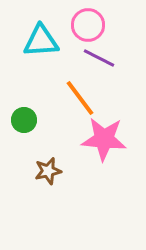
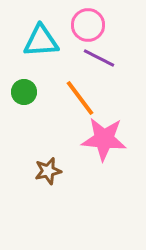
green circle: moved 28 px up
